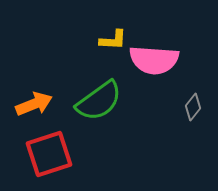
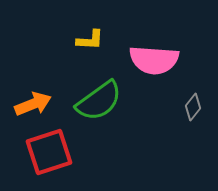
yellow L-shape: moved 23 px left
orange arrow: moved 1 px left
red square: moved 2 px up
